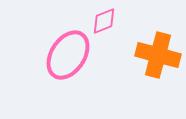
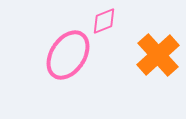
orange cross: rotated 33 degrees clockwise
